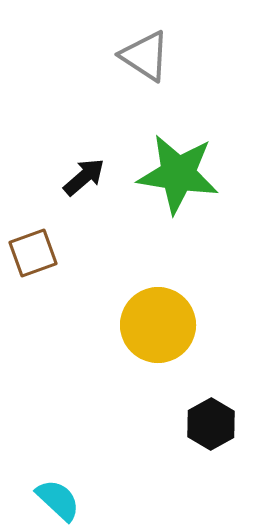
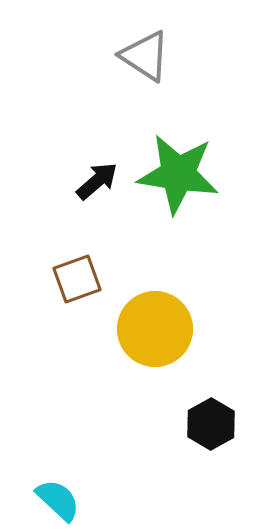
black arrow: moved 13 px right, 4 px down
brown square: moved 44 px right, 26 px down
yellow circle: moved 3 px left, 4 px down
